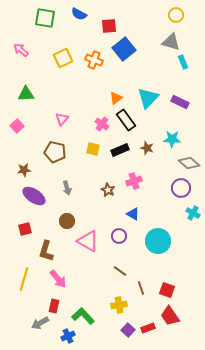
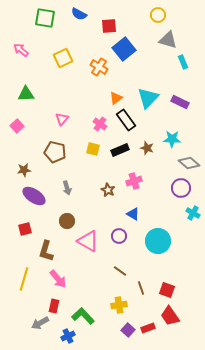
yellow circle at (176, 15): moved 18 px left
gray triangle at (171, 42): moved 3 px left, 2 px up
orange cross at (94, 60): moved 5 px right, 7 px down; rotated 12 degrees clockwise
pink cross at (102, 124): moved 2 px left
